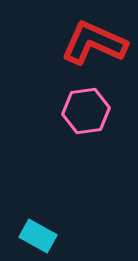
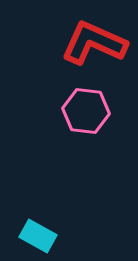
pink hexagon: rotated 15 degrees clockwise
